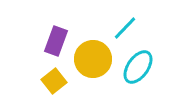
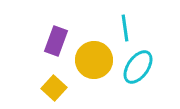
cyan line: rotated 52 degrees counterclockwise
yellow circle: moved 1 px right, 1 px down
yellow square: moved 7 px down; rotated 10 degrees counterclockwise
